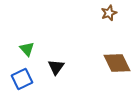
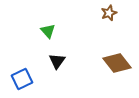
green triangle: moved 21 px right, 18 px up
brown diamond: rotated 12 degrees counterclockwise
black triangle: moved 1 px right, 6 px up
